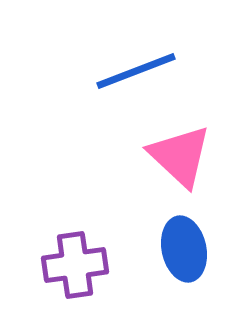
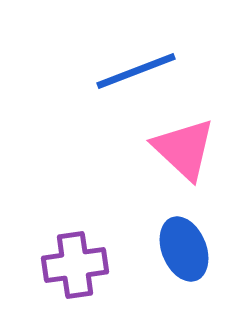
pink triangle: moved 4 px right, 7 px up
blue ellipse: rotated 10 degrees counterclockwise
